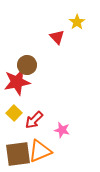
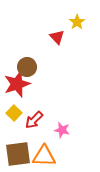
brown circle: moved 2 px down
red star: moved 2 px down; rotated 8 degrees counterclockwise
orange triangle: moved 4 px right, 5 px down; rotated 25 degrees clockwise
